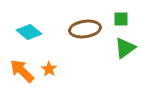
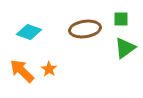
cyan diamond: rotated 20 degrees counterclockwise
